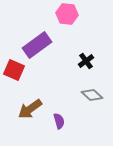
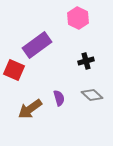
pink hexagon: moved 11 px right, 4 px down; rotated 20 degrees clockwise
black cross: rotated 21 degrees clockwise
purple semicircle: moved 23 px up
